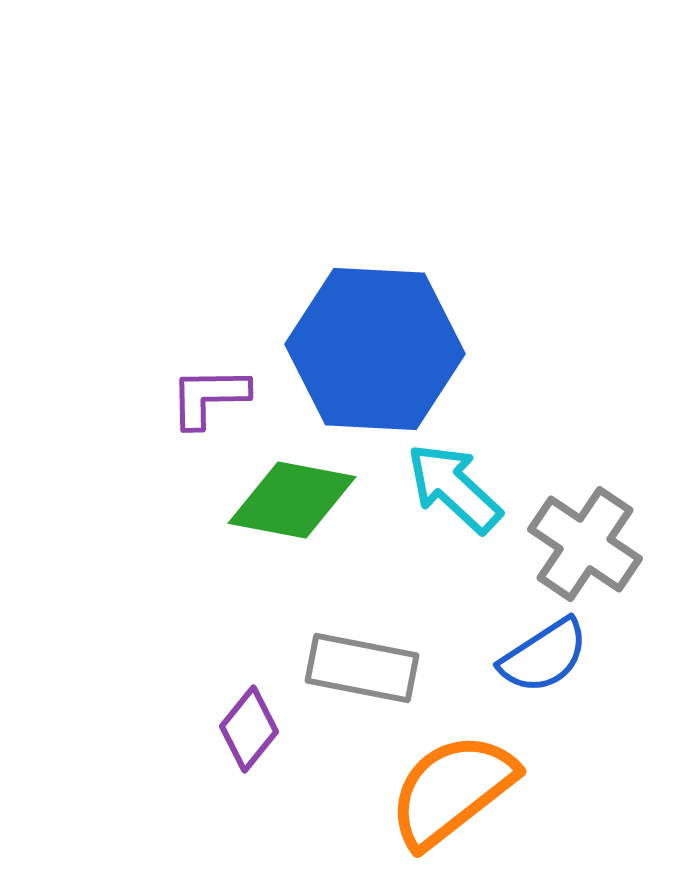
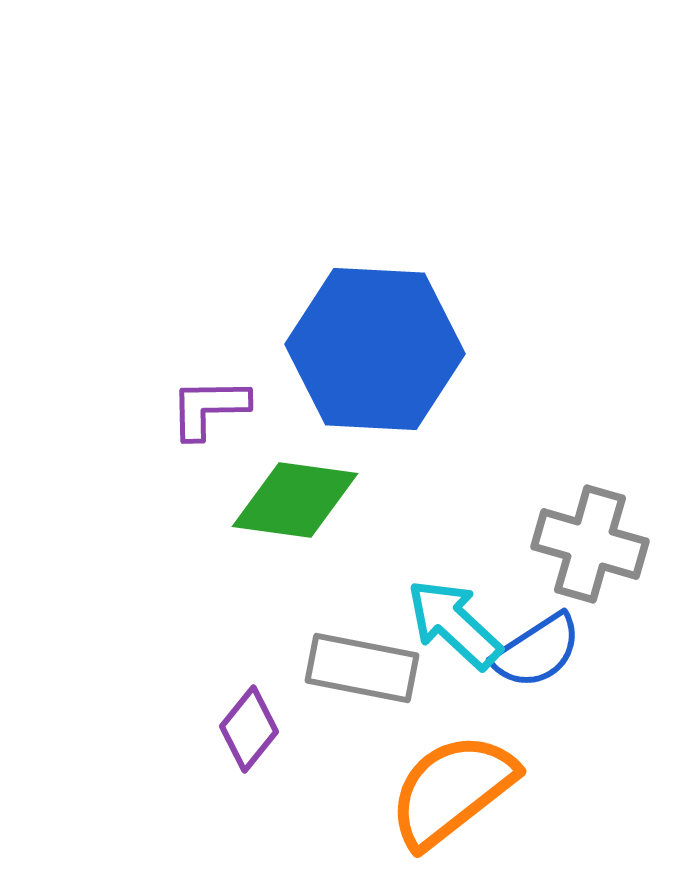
purple L-shape: moved 11 px down
cyan arrow: moved 136 px down
green diamond: moved 3 px right; rotated 3 degrees counterclockwise
gray cross: moved 5 px right; rotated 18 degrees counterclockwise
blue semicircle: moved 7 px left, 5 px up
